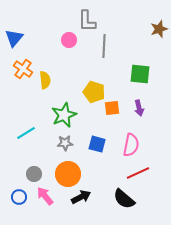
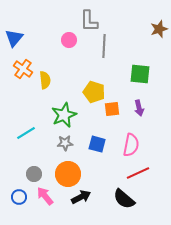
gray L-shape: moved 2 px right
orange square: moved 1 px down
